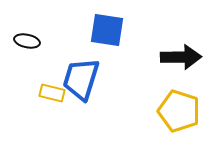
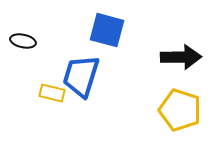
blue square: rotated 6 degrees clockwise
black ellipse: moved 4 px left
blue trapezoid: moved 3 px up
yellow pentagon: moved 1 px right, 1 px up
